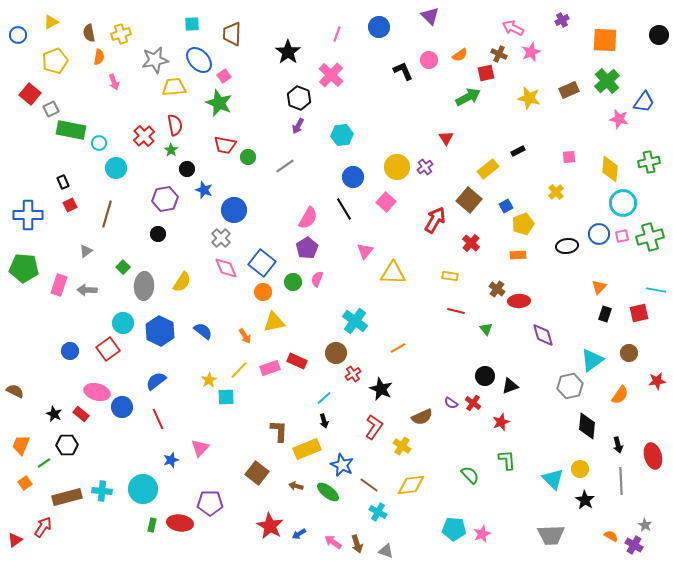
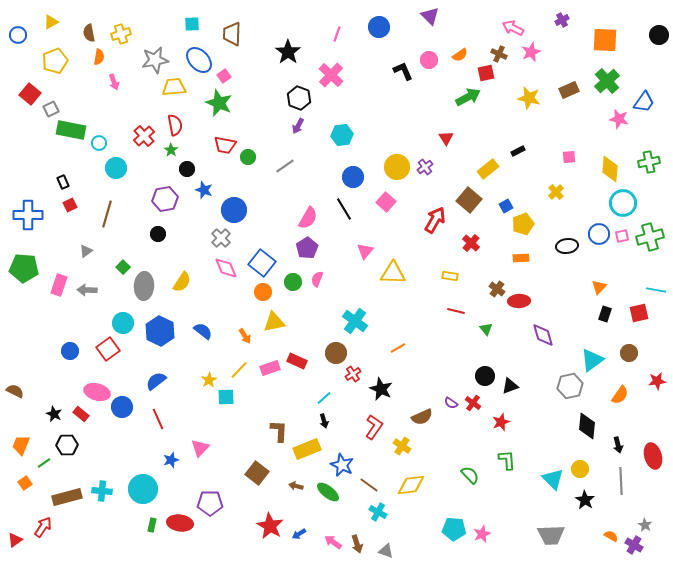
orange rectangle at (518, 255): moved 3 px right, 3 px down
